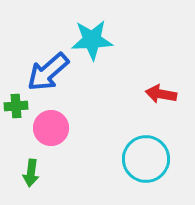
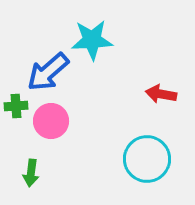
pink circle: moved 7 px up
cyan circle: moved 1 px right
